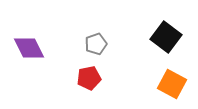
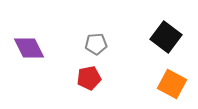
gray pentagon: rotated 15 degrees clockwise
